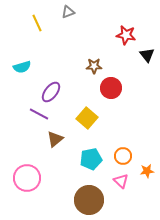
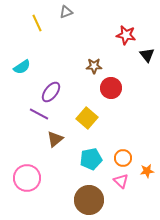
gray triangle: moved 2 px left
cyan semicircle: rotated 18 degrees counterclockwise
orange circle: moved 2 px down
